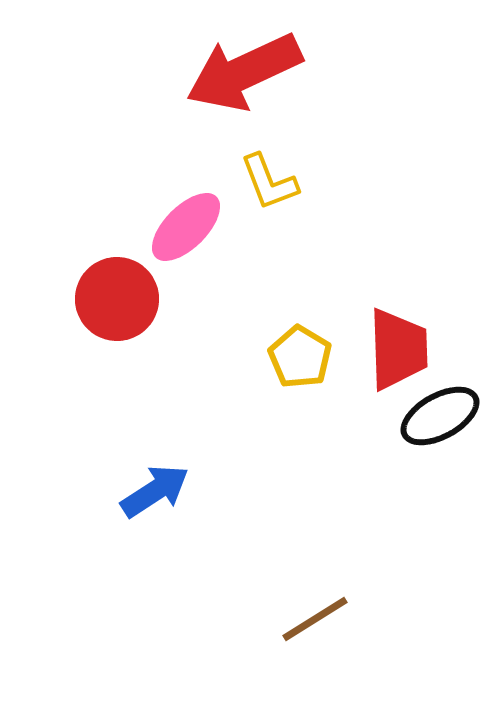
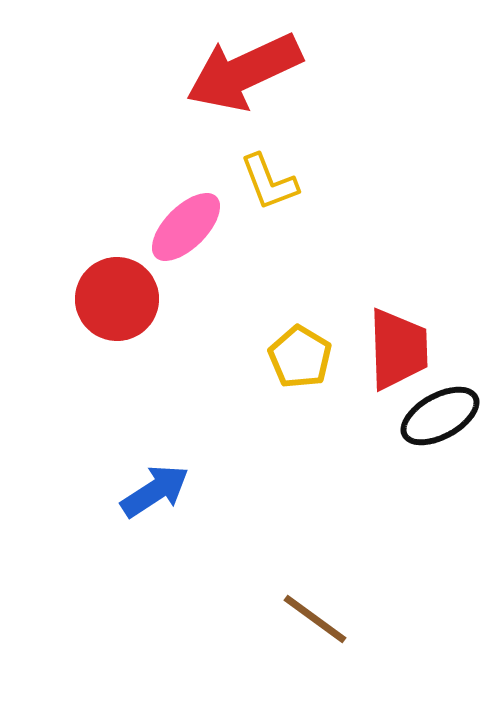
brown line: rotated 68 degrees clockwise
